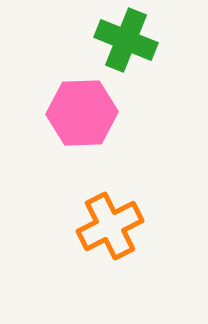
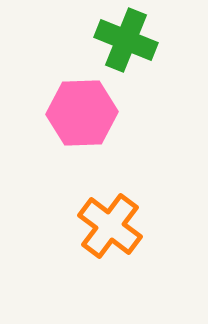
orange cross: rotated 26 degrees counterclockwise
